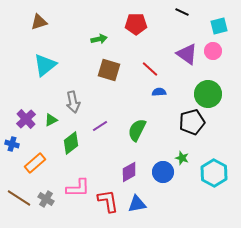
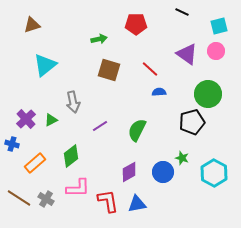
brown triangle: moved 7 px left, 3 px down
pink circle: moved 3 px right
green diamond: moved 13 px down
